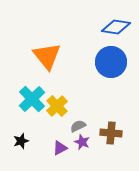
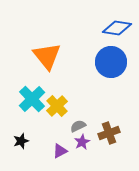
blue diamond: moved 1 px right, 1 px down
brown cross: moved 2 px left; rotated 25 degrees counterclockwise
purple star: rotated 21 degrees clockwise
purple triangle: moved 3 px down
